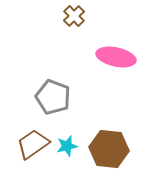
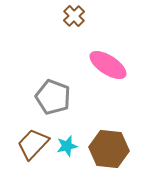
pink ellipse: moved 8 px left, 8 px down; rotated 21 degrees clockwise
brown trapezoid: rotated 12 degrees counterclockwise
